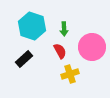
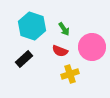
green arrow: rotated 32 degrees counterclockwise
red semicircle: rotated 140 degrees clockwise
